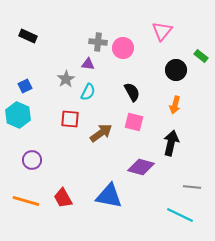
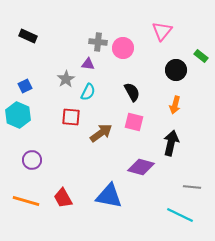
red square: moved 1 px right, 2 px up
